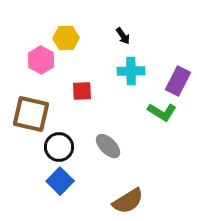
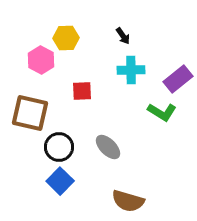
cyan cross: moved 1 px up
purple rectangle: moved 2 px up; rotated 24 degrees clockwise
brown square: moved 1 px left, 1 px up
gray ellipse: moved 1 px down
brown semicircle: rotated 48 degrees clockwise
